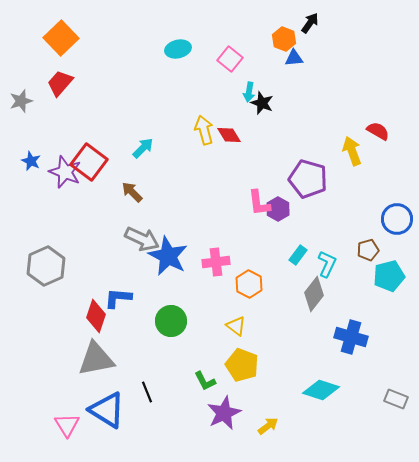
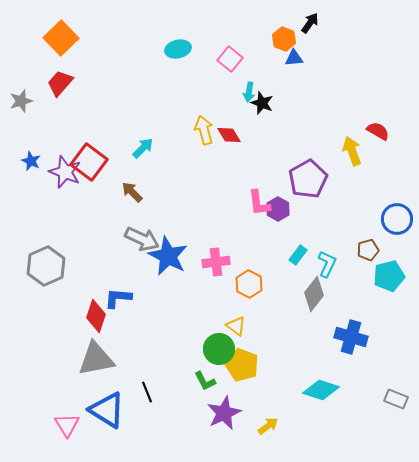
purple pentagon at (308, 179): rotated 27 degrees clockwise
green circle at (171, 321): moved 48 px right, 28 px down
